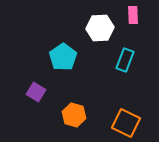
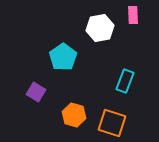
white hexagon: rotated 8 degrees counterclockwise
cyan rectangle: moved 21 px down
orange square: moved 14 px left; rotated 8 degrees counterclockwise
